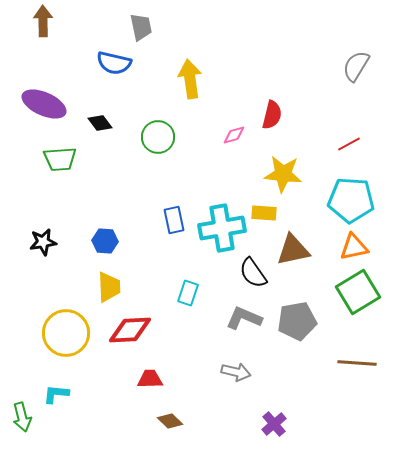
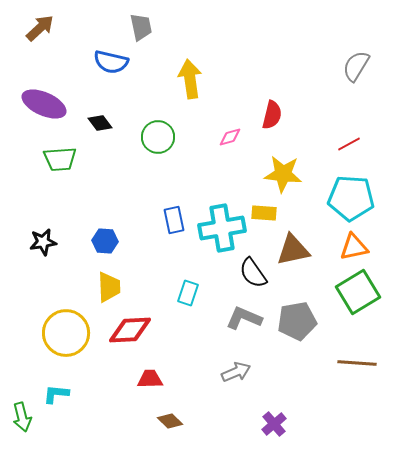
brown arrow: moved 3 px left, 7 px down; rotated 48 degrees clockwise
blue semicircle: moved 3 px left, 1 px up
pink diamond: moved 4 px left, 2 px down
cyan pentagon: moved 2 px up
gray arrow: rotated 36 degrees counterclockwise
